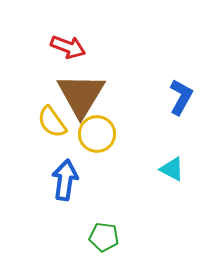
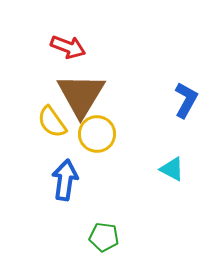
blue L-shape: moved 5 px right, 3 px down
